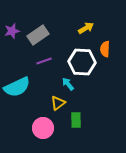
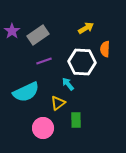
purple star: rotated 21 degrees counterclockwise
cyan semicircle: moved 9 px right, 5 px down
